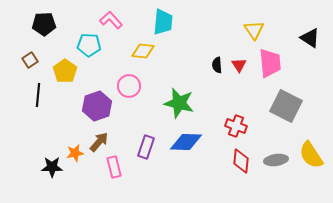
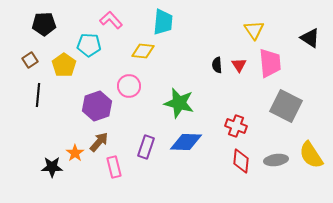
yellow pentagon: moved 1 px left, 6 px up
orange star: rotated 24 degrees counterclockwise
